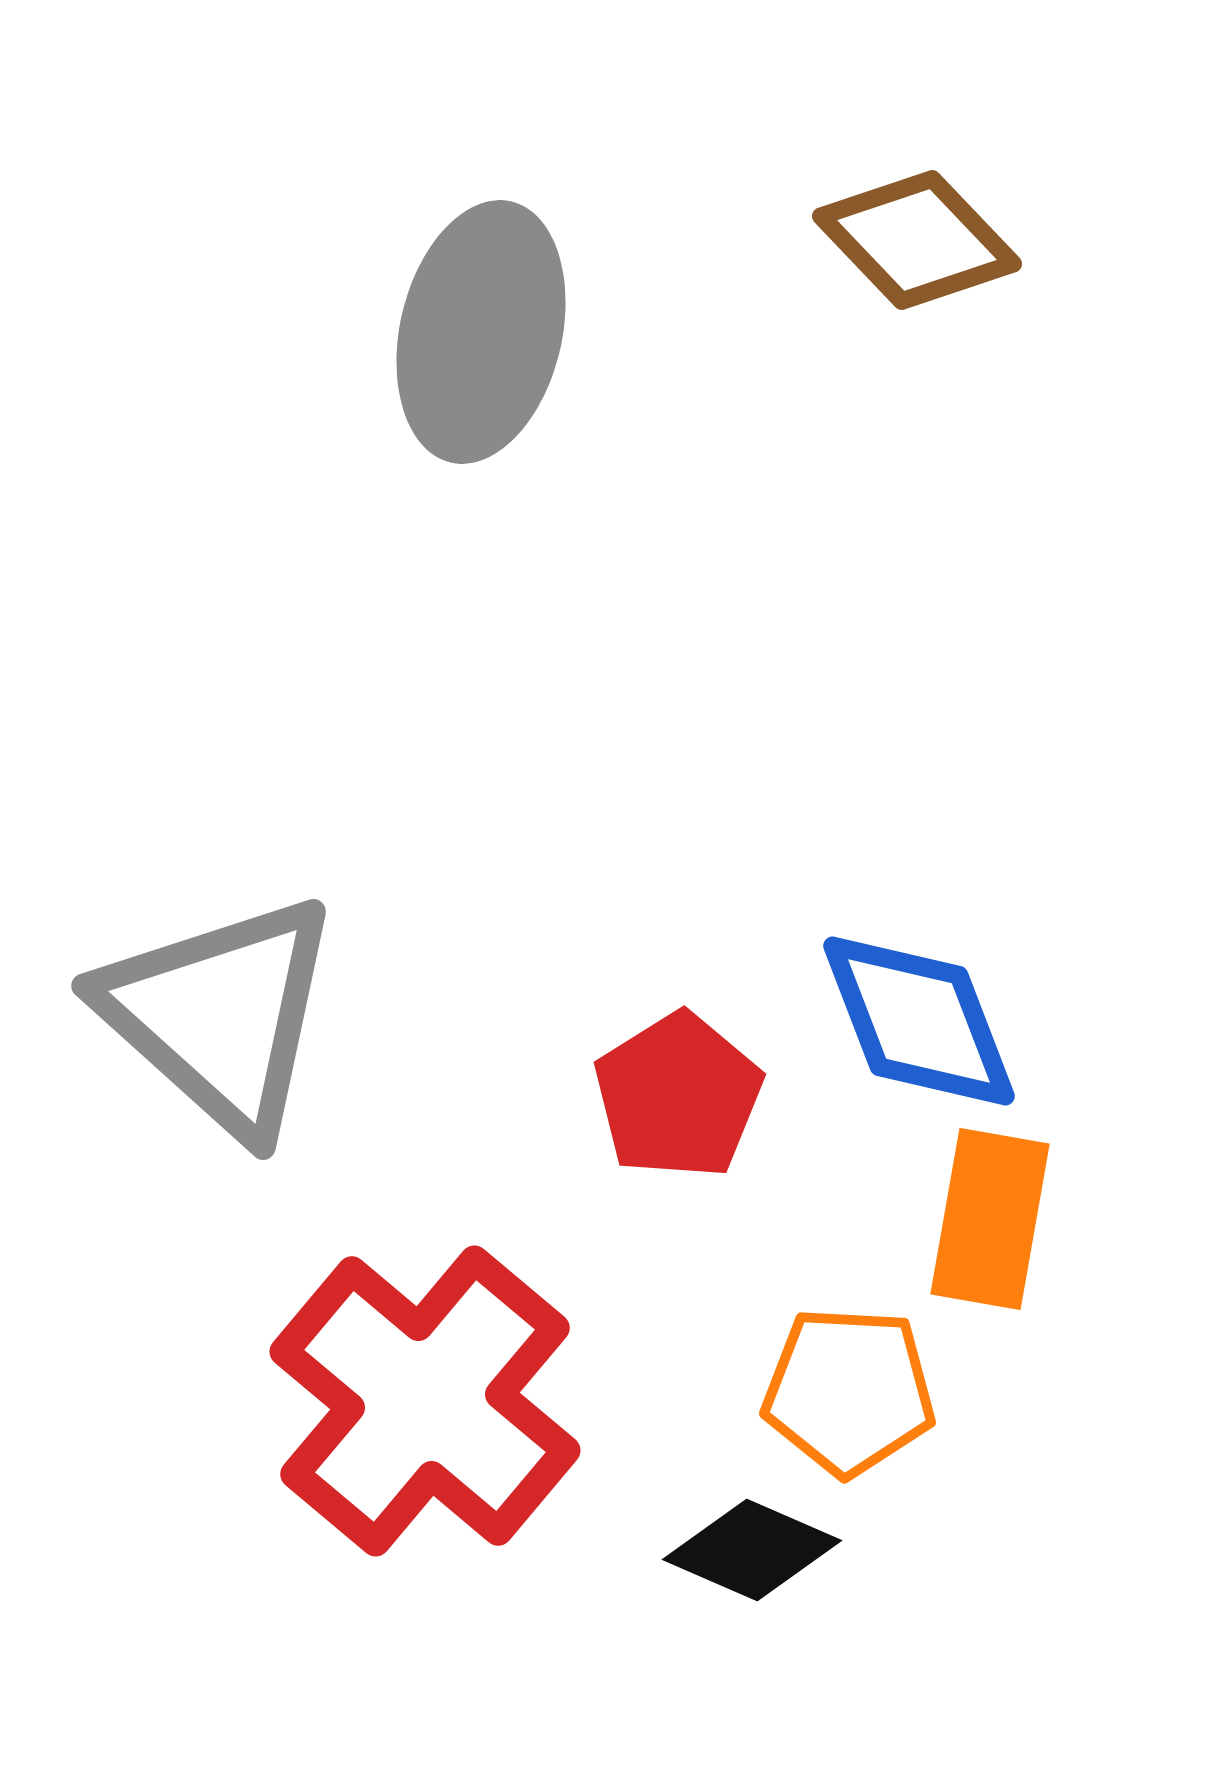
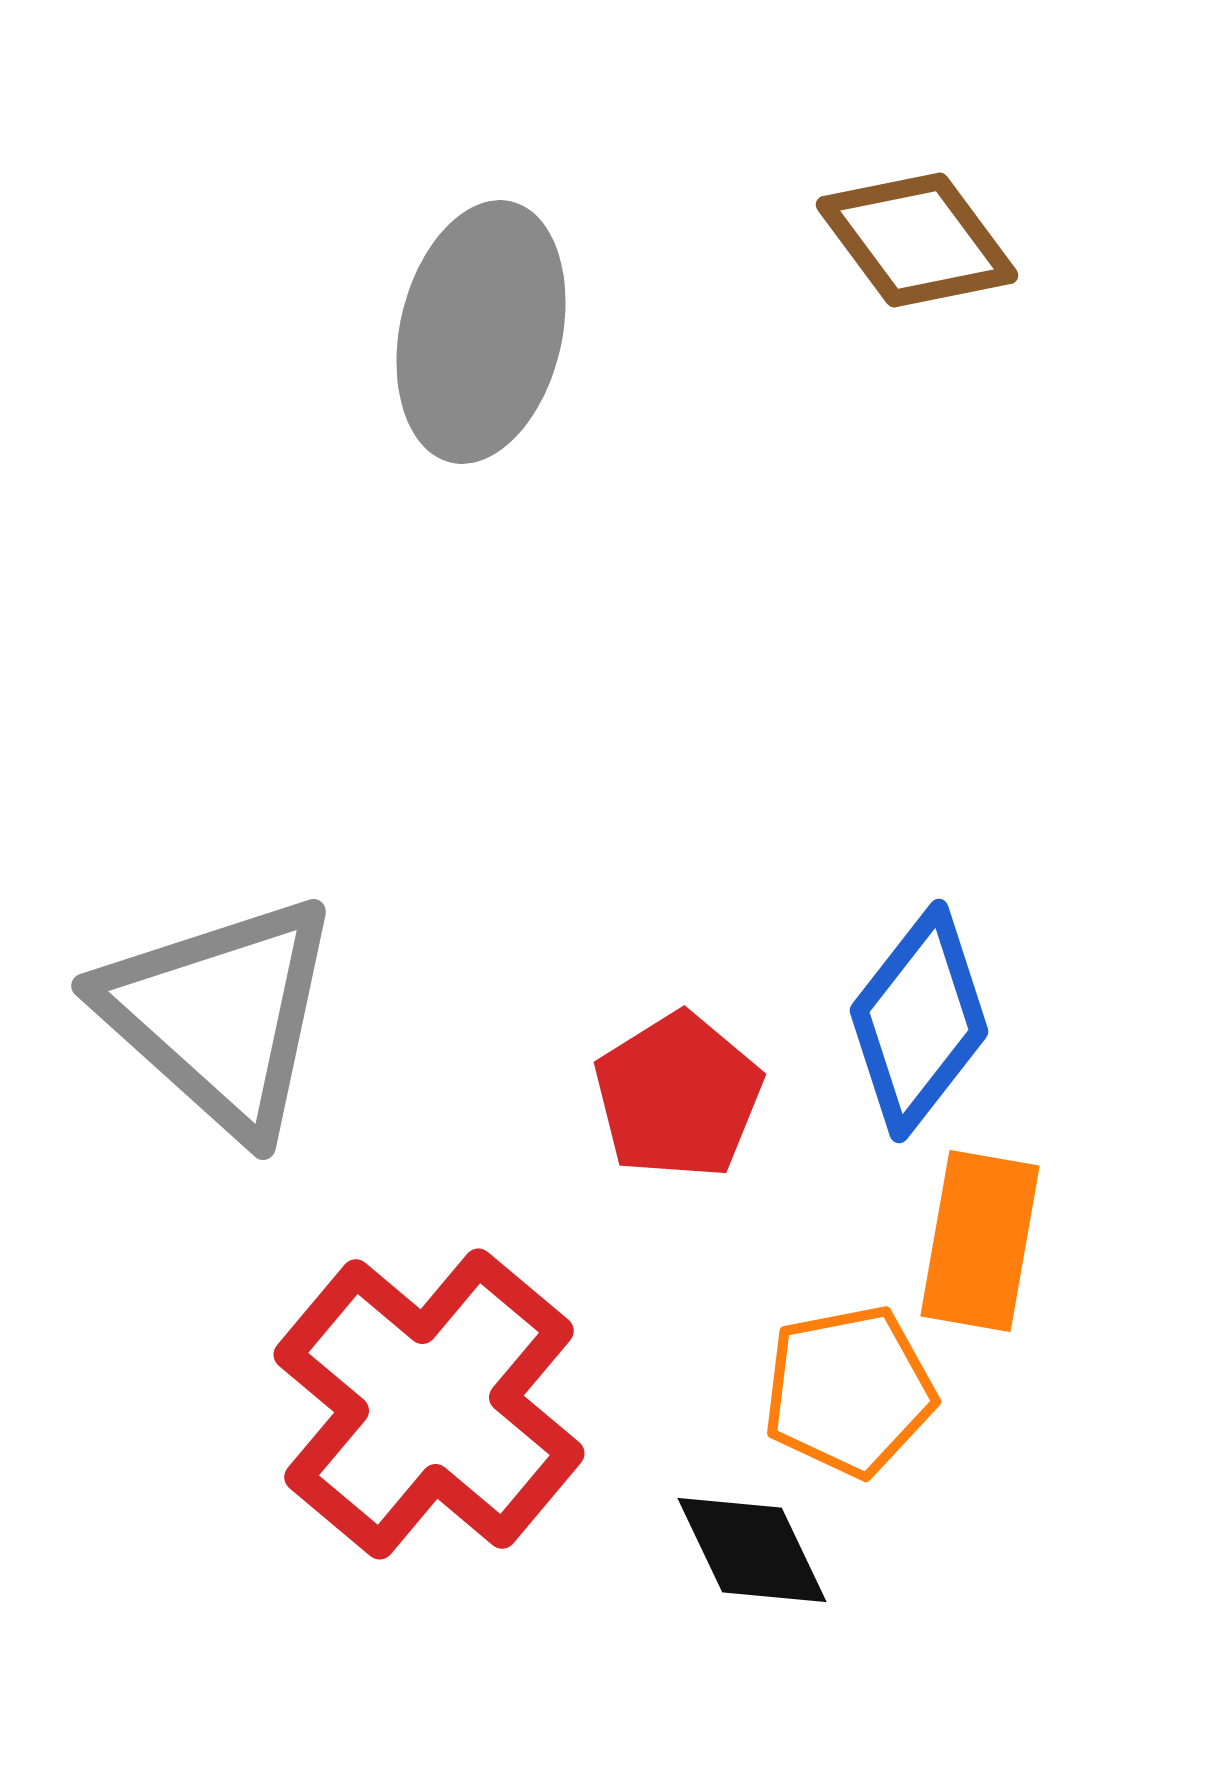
brown diamond: rotated 7 degrees clockwise
blue diamond: rotated 59 degrees clockwise
orange rectangle: moved 10 px left, 22 px down
orange pentagon: rotated 14 degrees counterclockwise
red cross: moved 4 px right, 3 px down
black diamond: rotated 41 degrees clockwise
